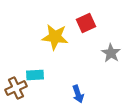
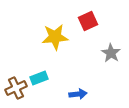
red square: moved 2 px right, 2 px up
yellow star: rotated 12 degrees counterclockwise
cyan rectangle: moved 4 px right, 3 px down; rotated 18 degrees counterclockwise
blue arrow: rotated 78 degrees counterclockwise
